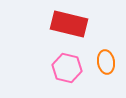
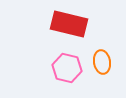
orange ellipse: moved 4 px left
